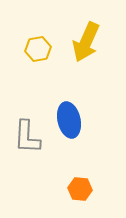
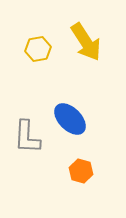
yellow arrow: rotated 57 degrees counterclockwise
blue ellipse: moved 1 px right, 1 px up; rotated 32 degrees counterclockwise
orange hexagon: moved 1 px right, 18 px up; rotated 10 degrees clockwise
